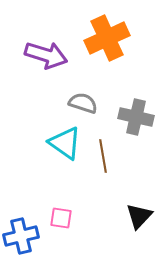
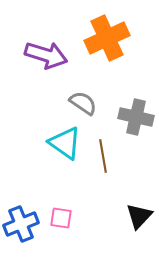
gray semicircle: rotated 16 degrees clockwise
blue cross: moved 12 px up; rotated 8 degrees counterclockwise
